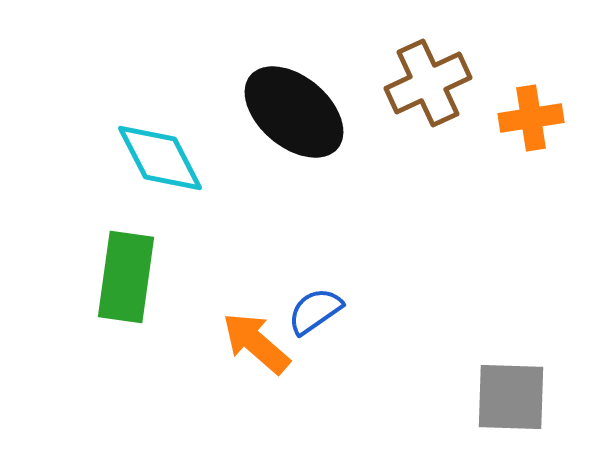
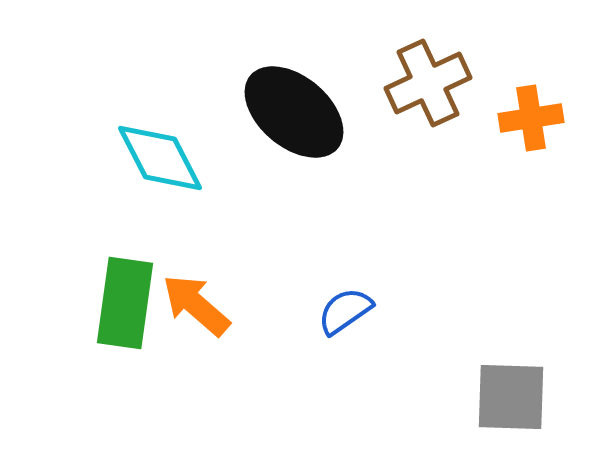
green rectangle: moved 1 px left, 26 px down
blue semicircle: moved 30 px right
orange arrow: moved 60 px left, 38 px up
